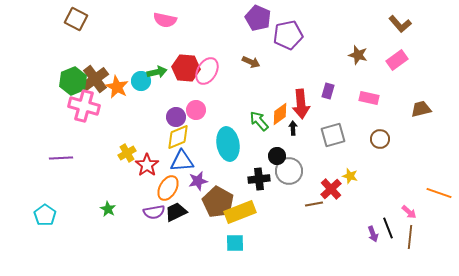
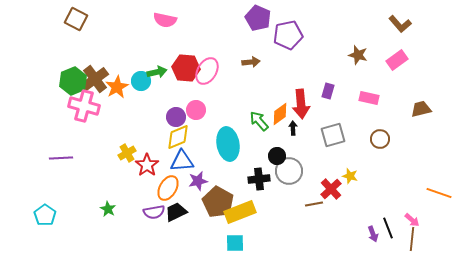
brown arrow at (251, 62): rotated 30 degrees counterclockwise
orange star at (117, 87): rotated 15 degrees clockwise
pink arrow at (409, 212): moved 3 px right, 8 px down
brown line at (410, 237): moved 2 px right, 2 px down
